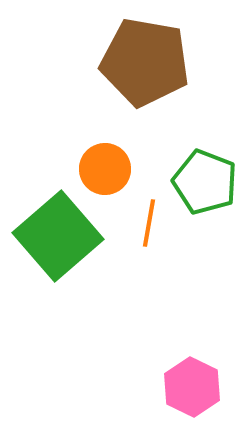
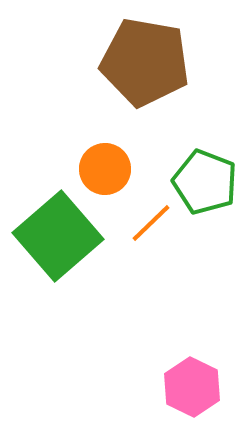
orange line: moved 2 px right; rotated 36 degrees clockwise
